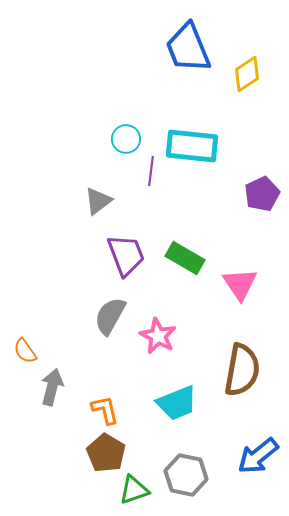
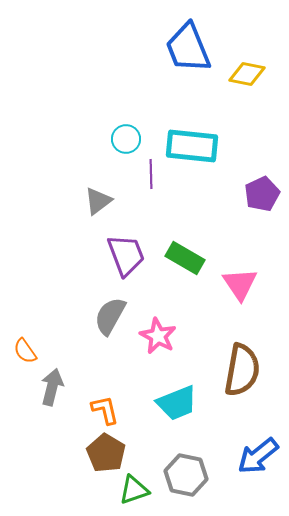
yellow diamond: rotated 45 degrees clockwise
purple line: moved 3 px down; rotated 8 degrees counterclockwise
